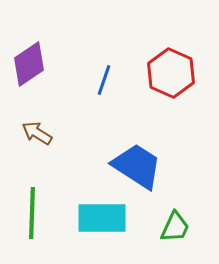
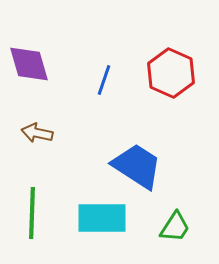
purple diamond: rotated 72 degrees counterclockwise
brown arrow: rotated 20 degrees counterclockwise
green trapezoid: rotated 8 degrees clockwise
